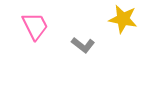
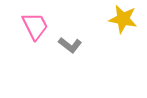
gray L-shape: moved 13 px left
